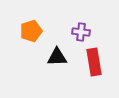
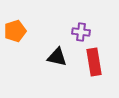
orange pentagon: moved 16 px left
black triangle: rotated 15 degrees clockwise
